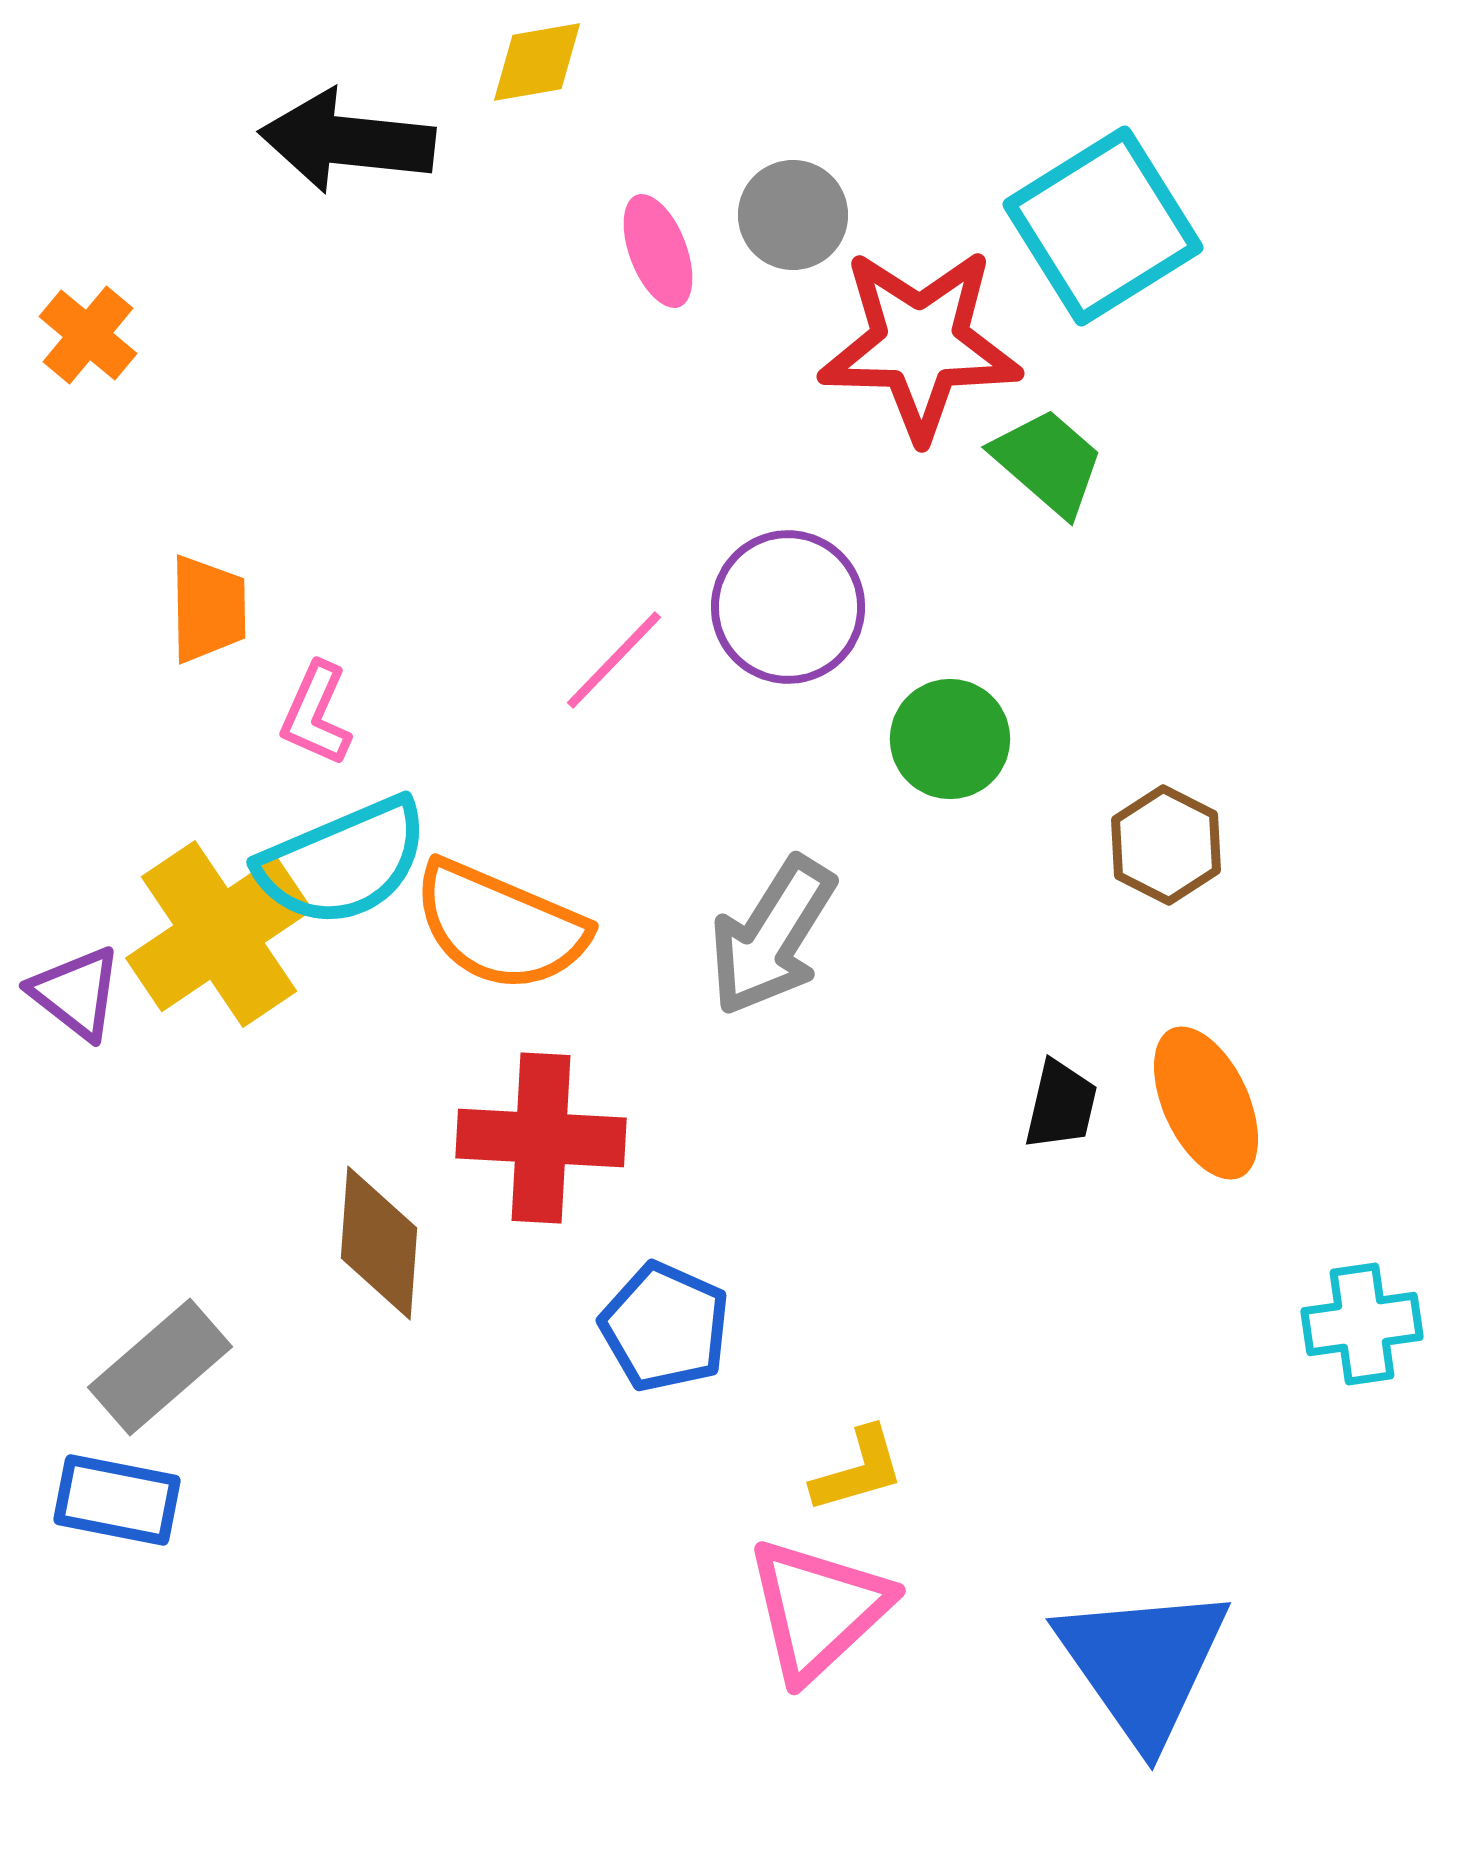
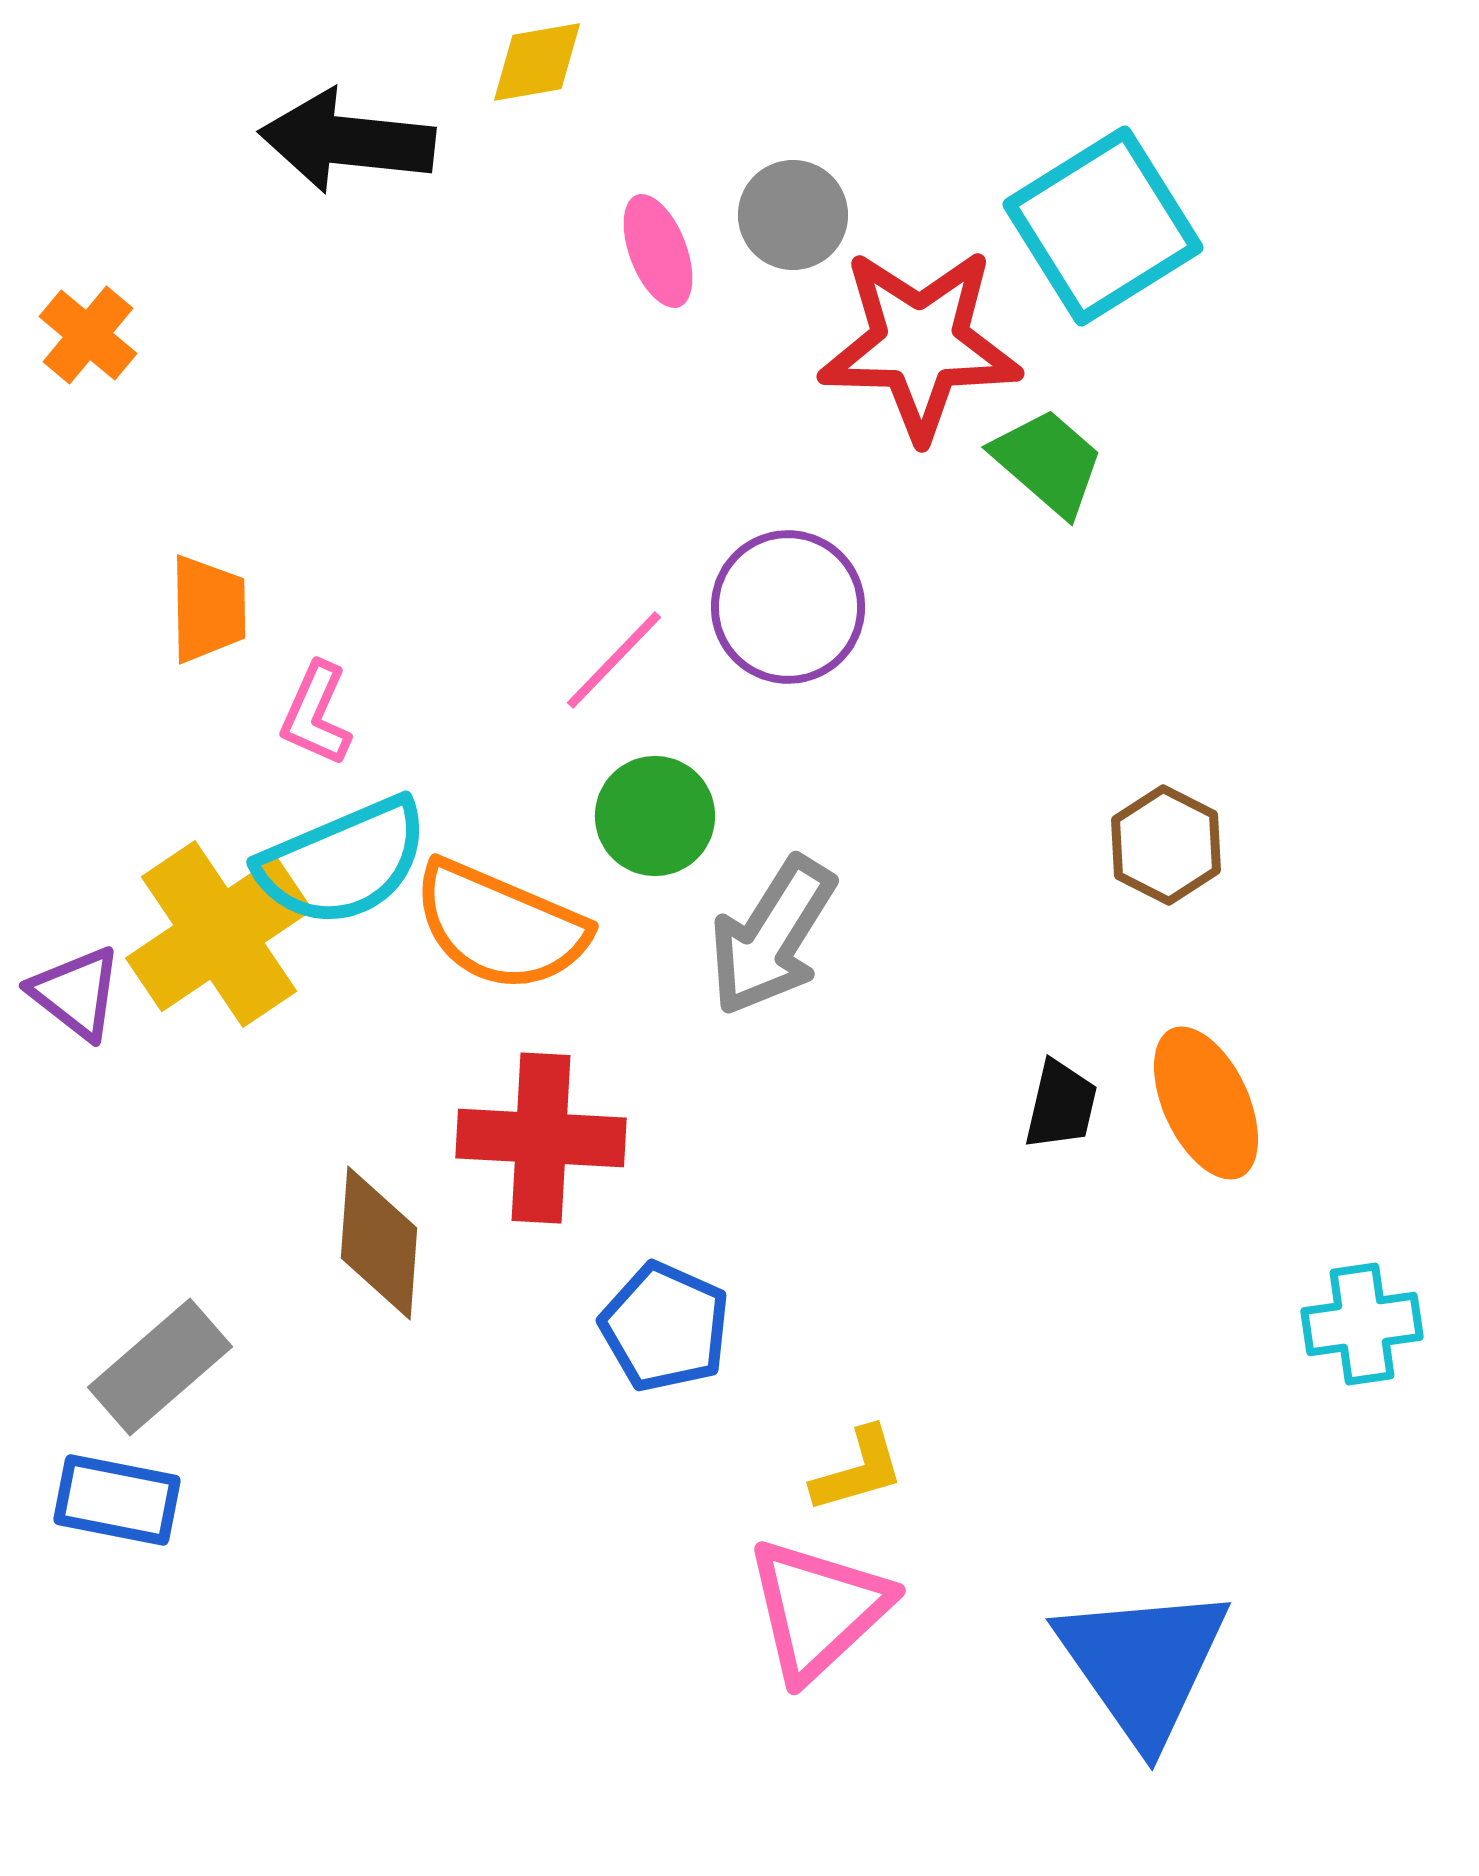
green circle: moved 295 px left, 77 px down
